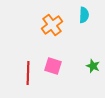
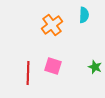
green star: moved 2 px right, 1 px down
